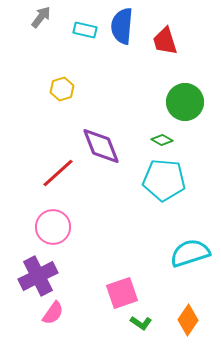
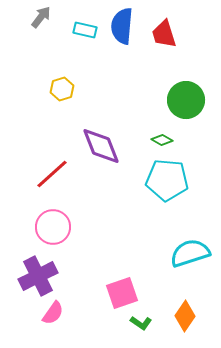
red trapezoid: moved 1 px left, 7 px up
green circle: moved 1 px right, 2 px up
red line: moved 6 px left, 1 px down
cyan pentagon: moved 3 px right
orange diamond: moved 3 px left, 4 px up
